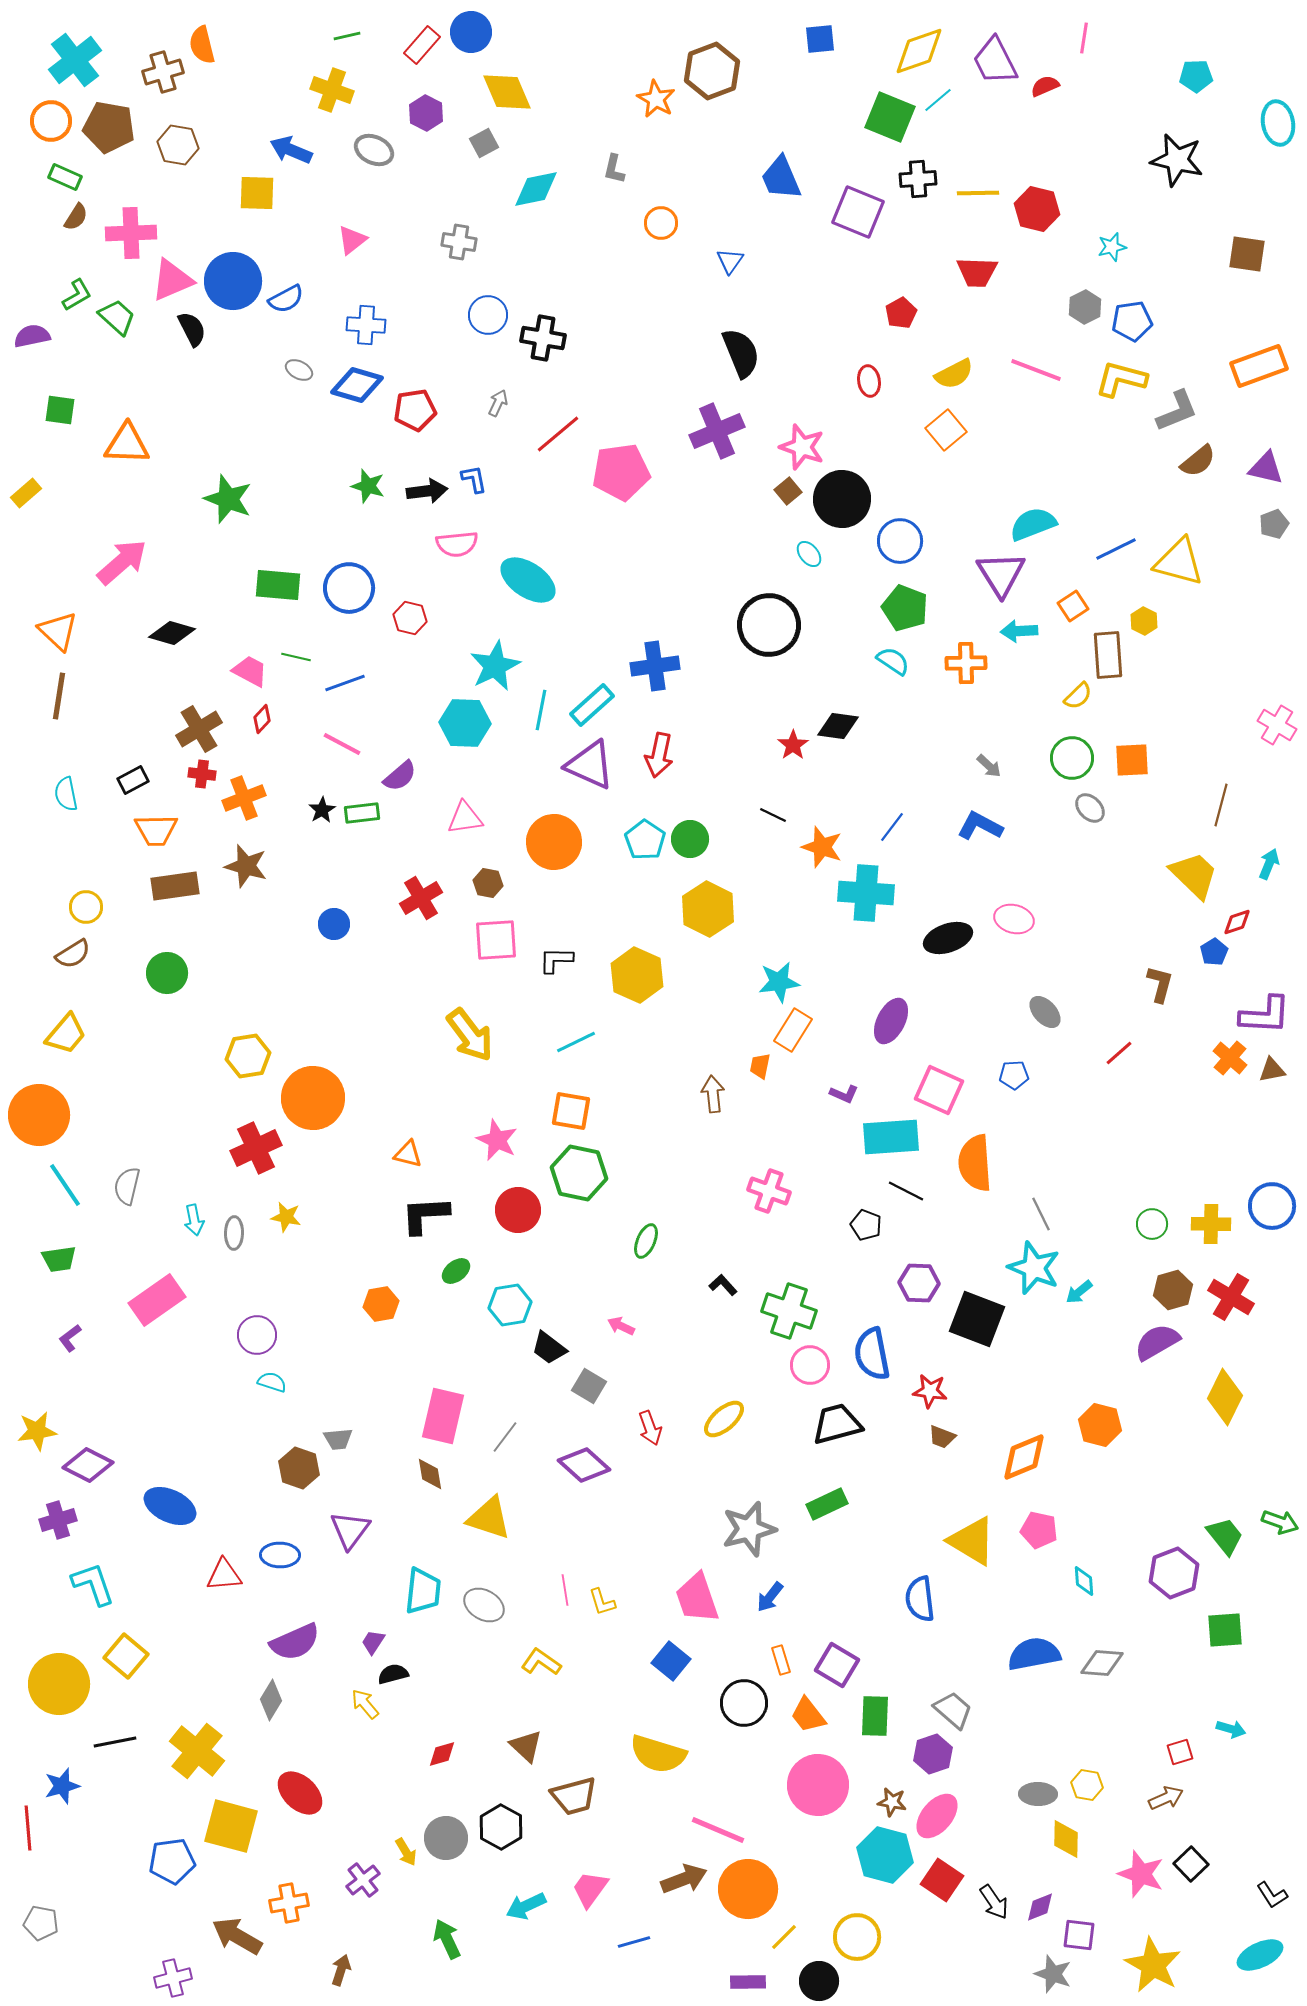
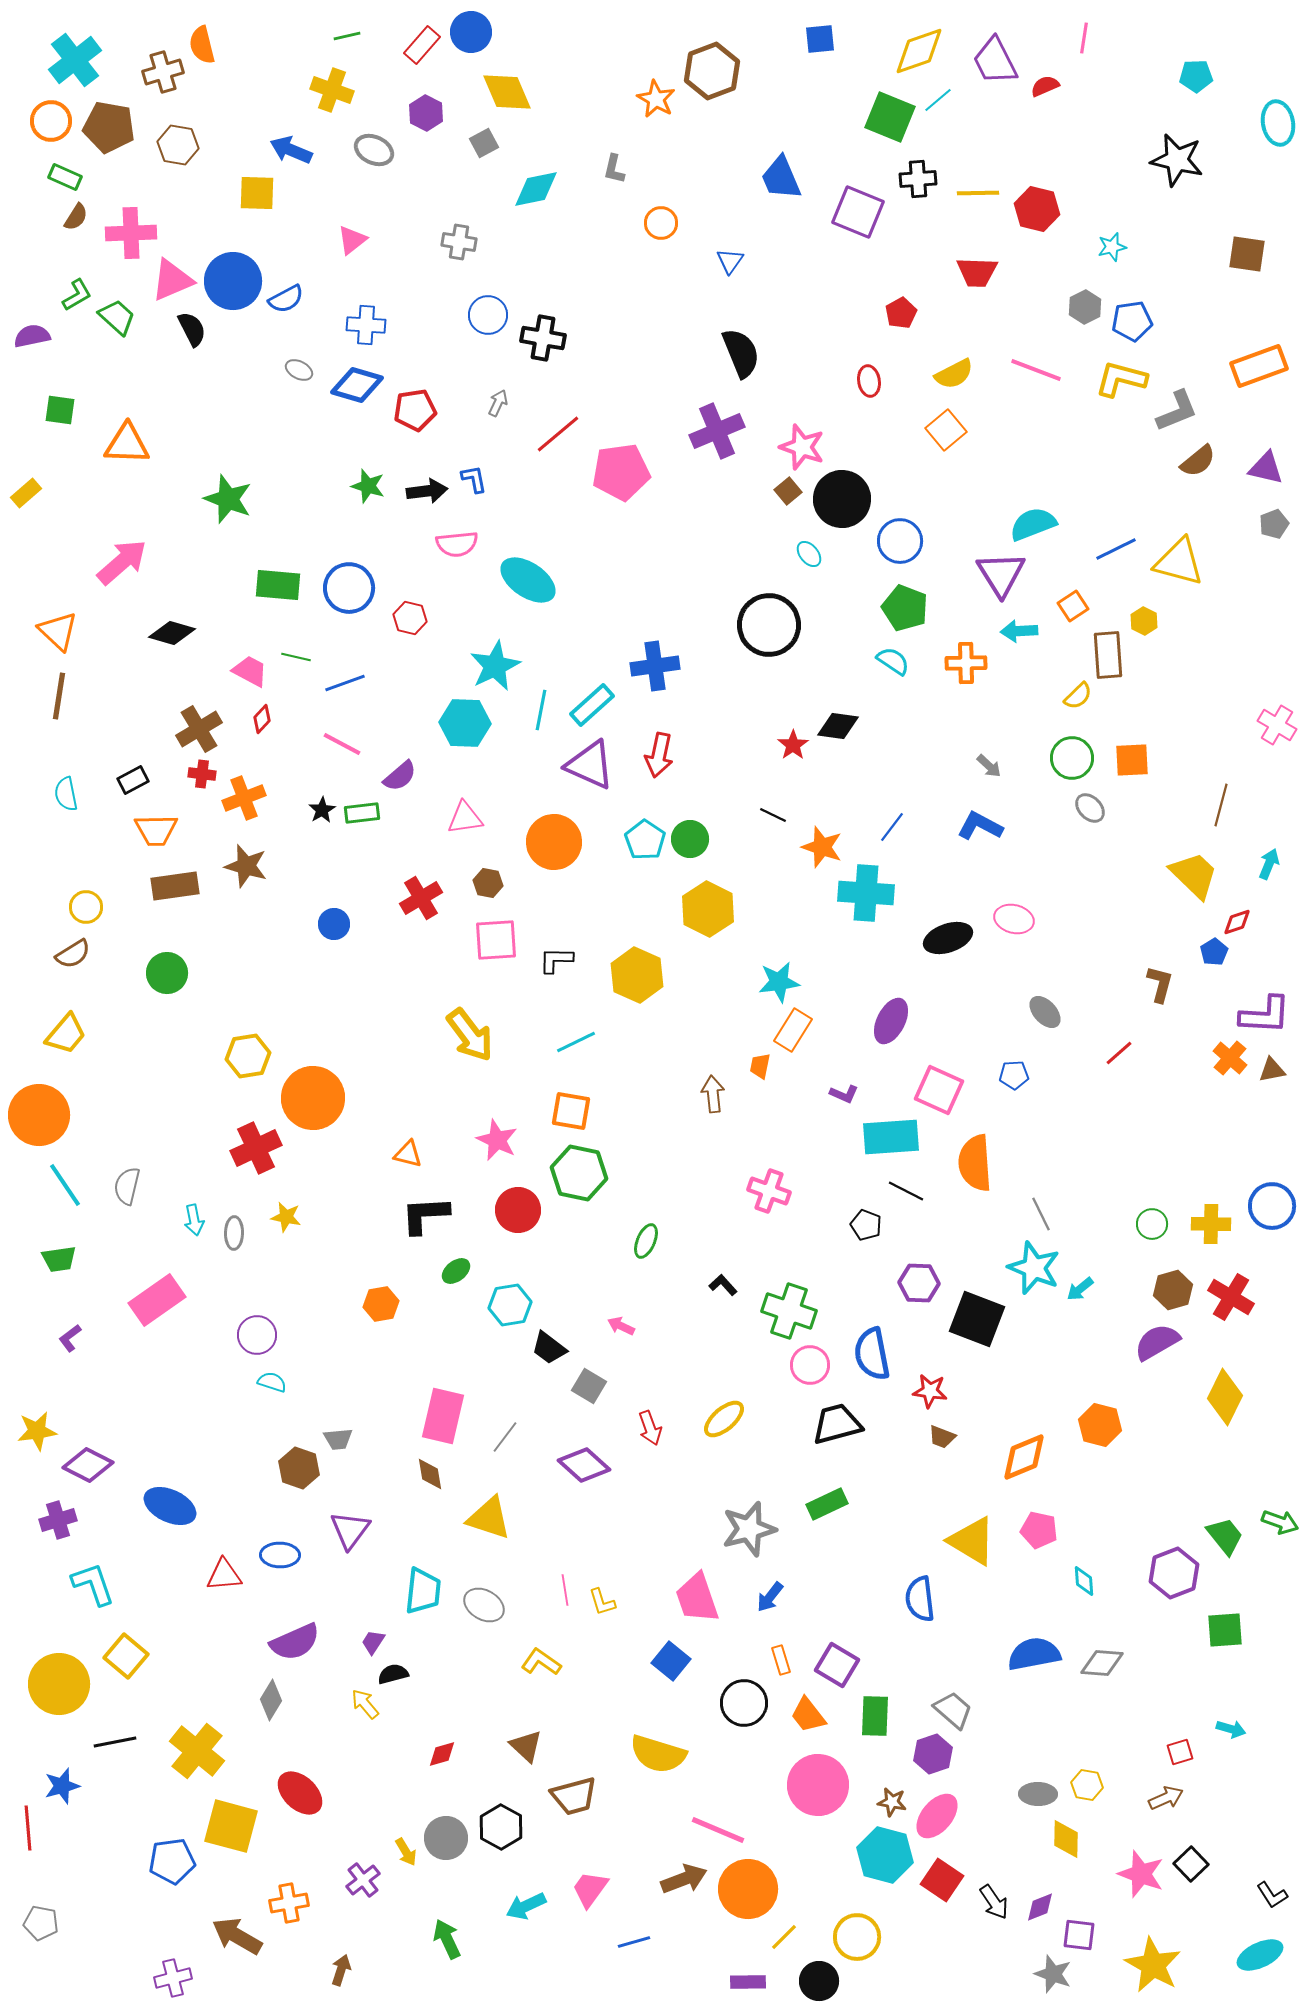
cyan arrow at (1079, 1292): moved 1 px right, 3 px up
